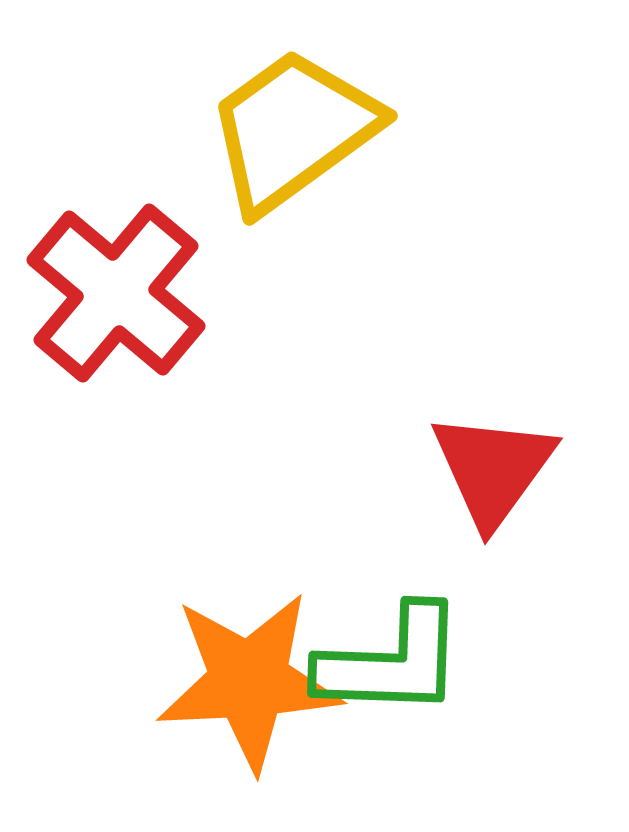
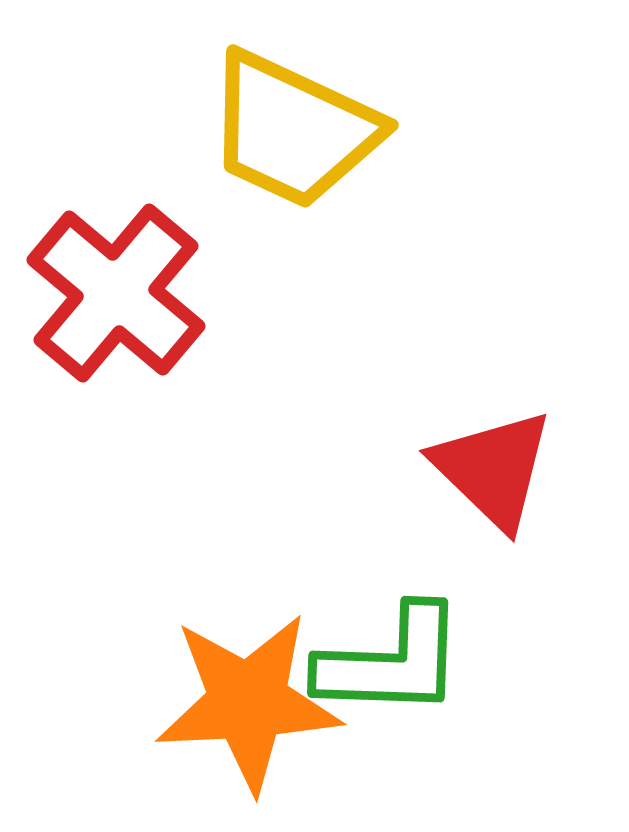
yellow trapezoid: rotated 119 degrees counterclockwise
red triangle: rotated 22 degrees counterclockwise
orange star: moved 1 px left, 21 px down
